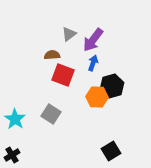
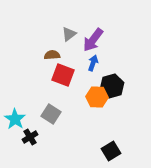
black cross: moved 18 px right, 18 px up
